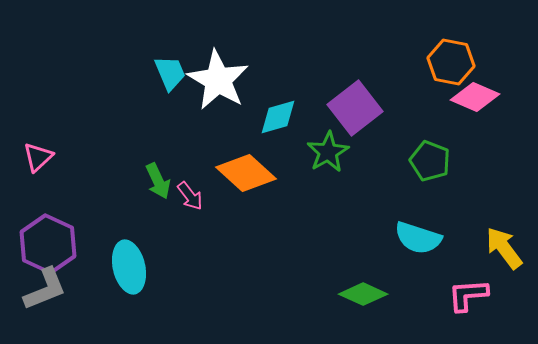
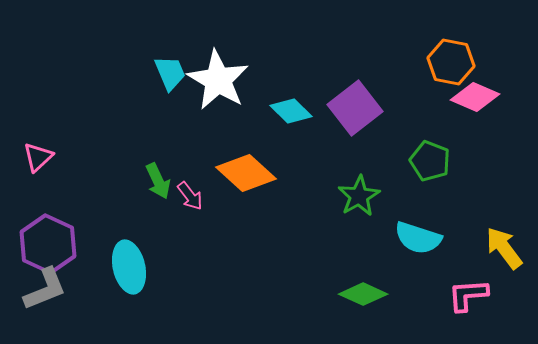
cyan diamond: moved 13 px right, 6 px up; rotated 60 degrees clockwise
green star: moved 31 px right, 44 px down
